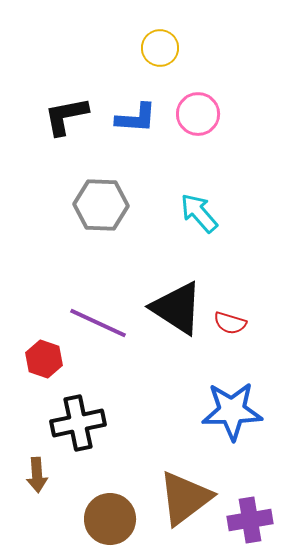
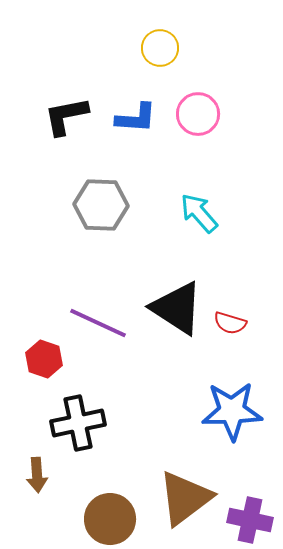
purple cross: rotated 21 degrees clockwise
